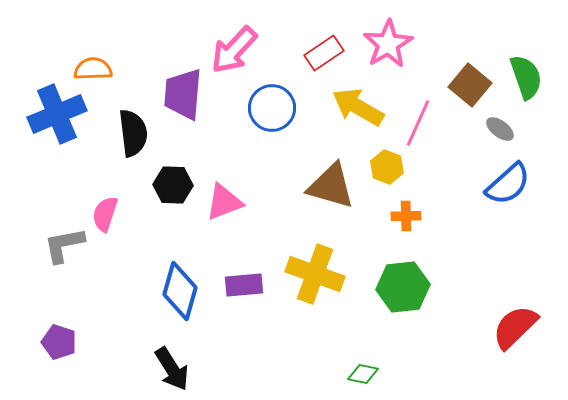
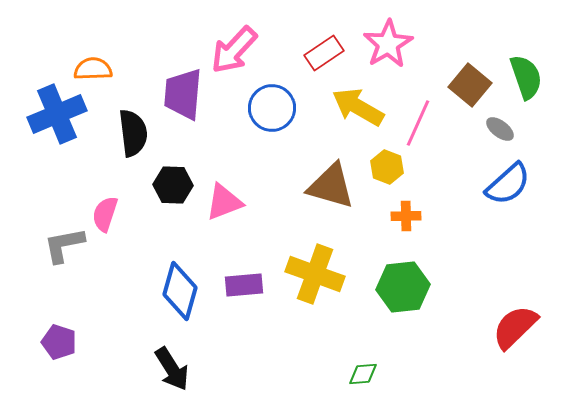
green diamond: rotated 16 degrees counterclockwise
